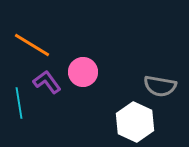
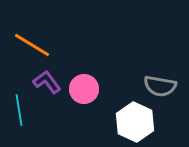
pink circle: moved 1 px right, 17 px down
cyan line: moved 7 px down
